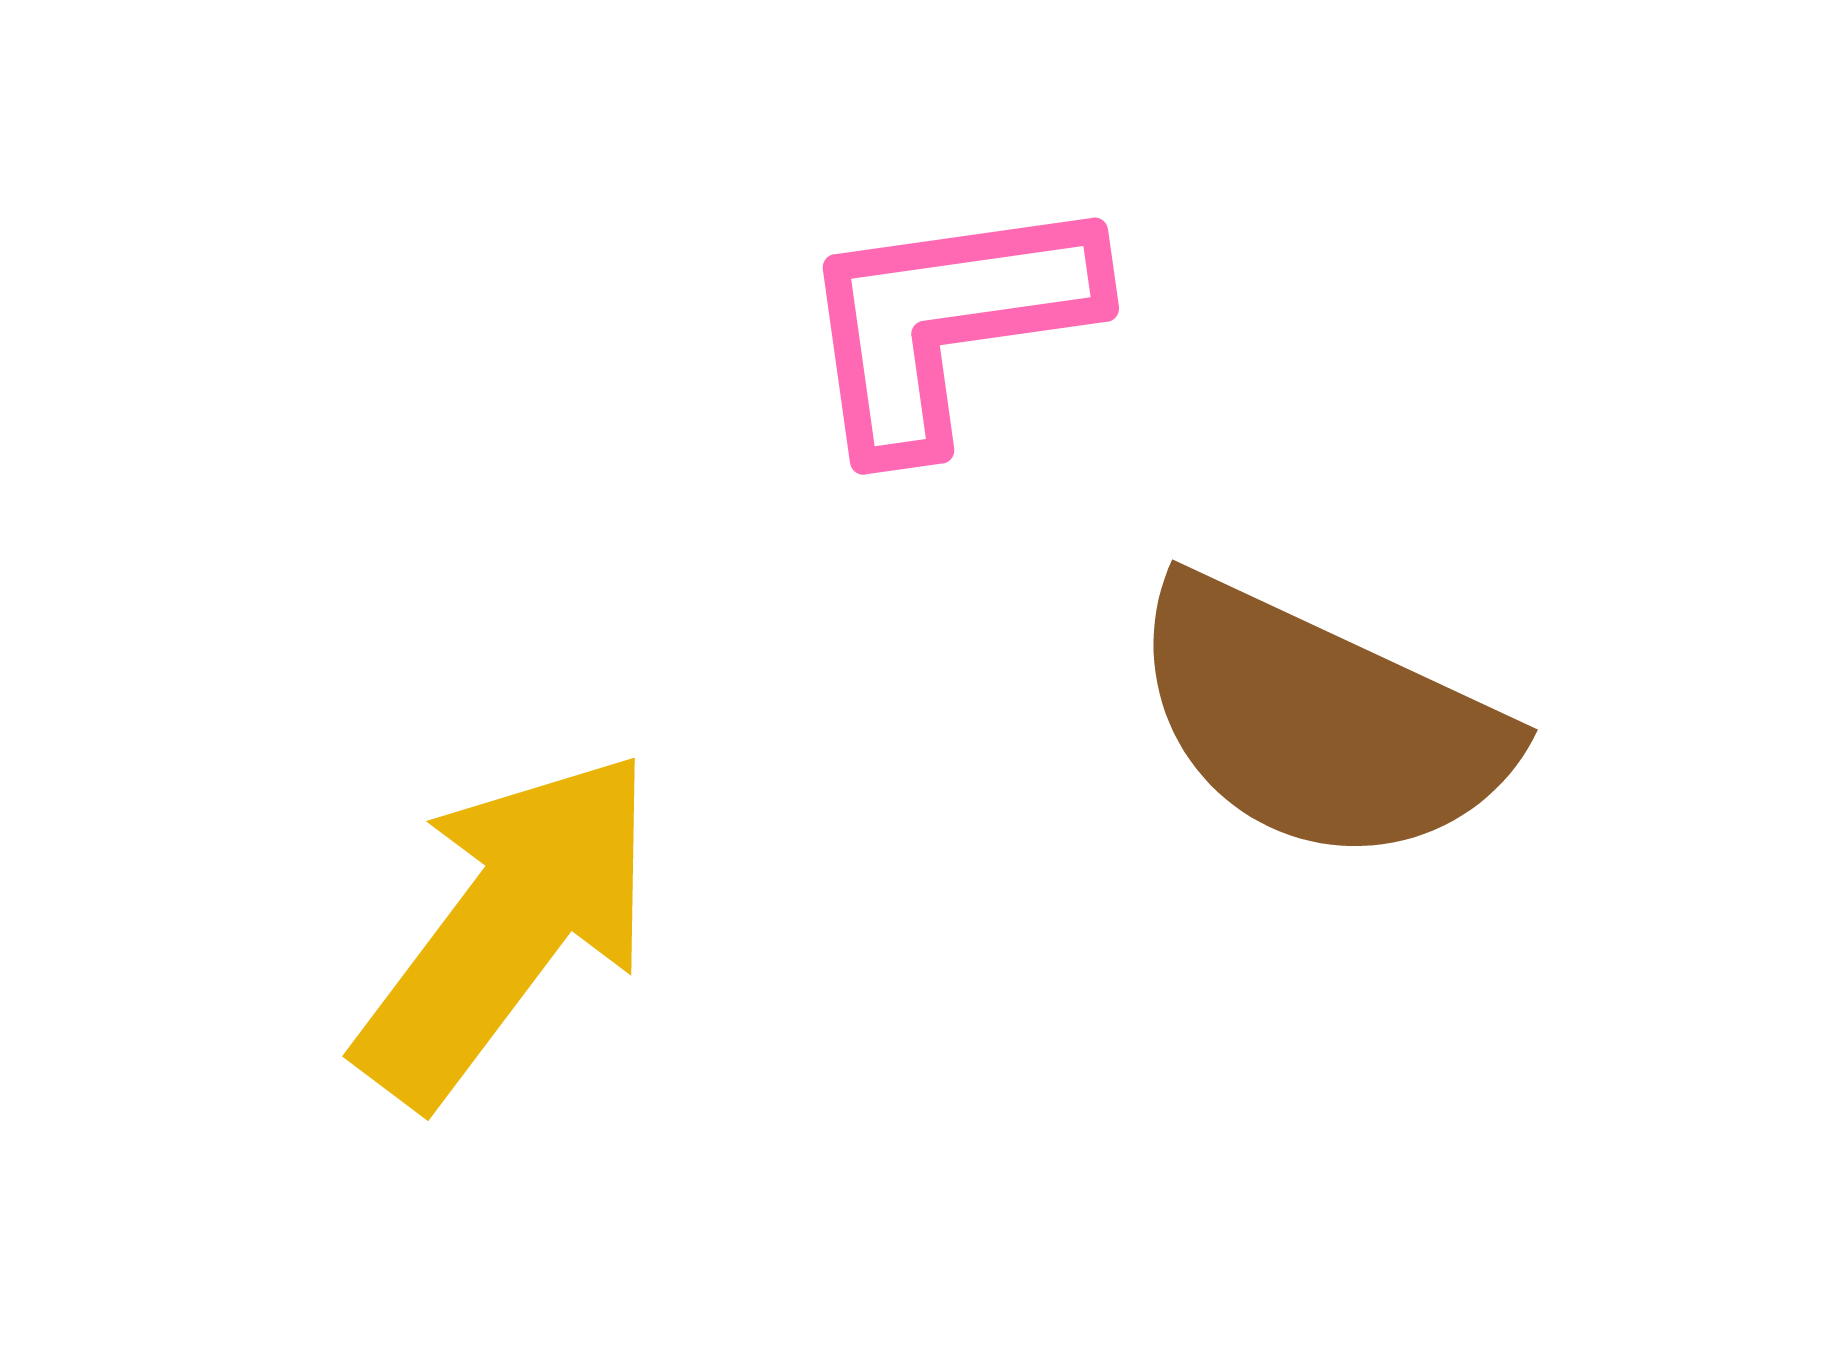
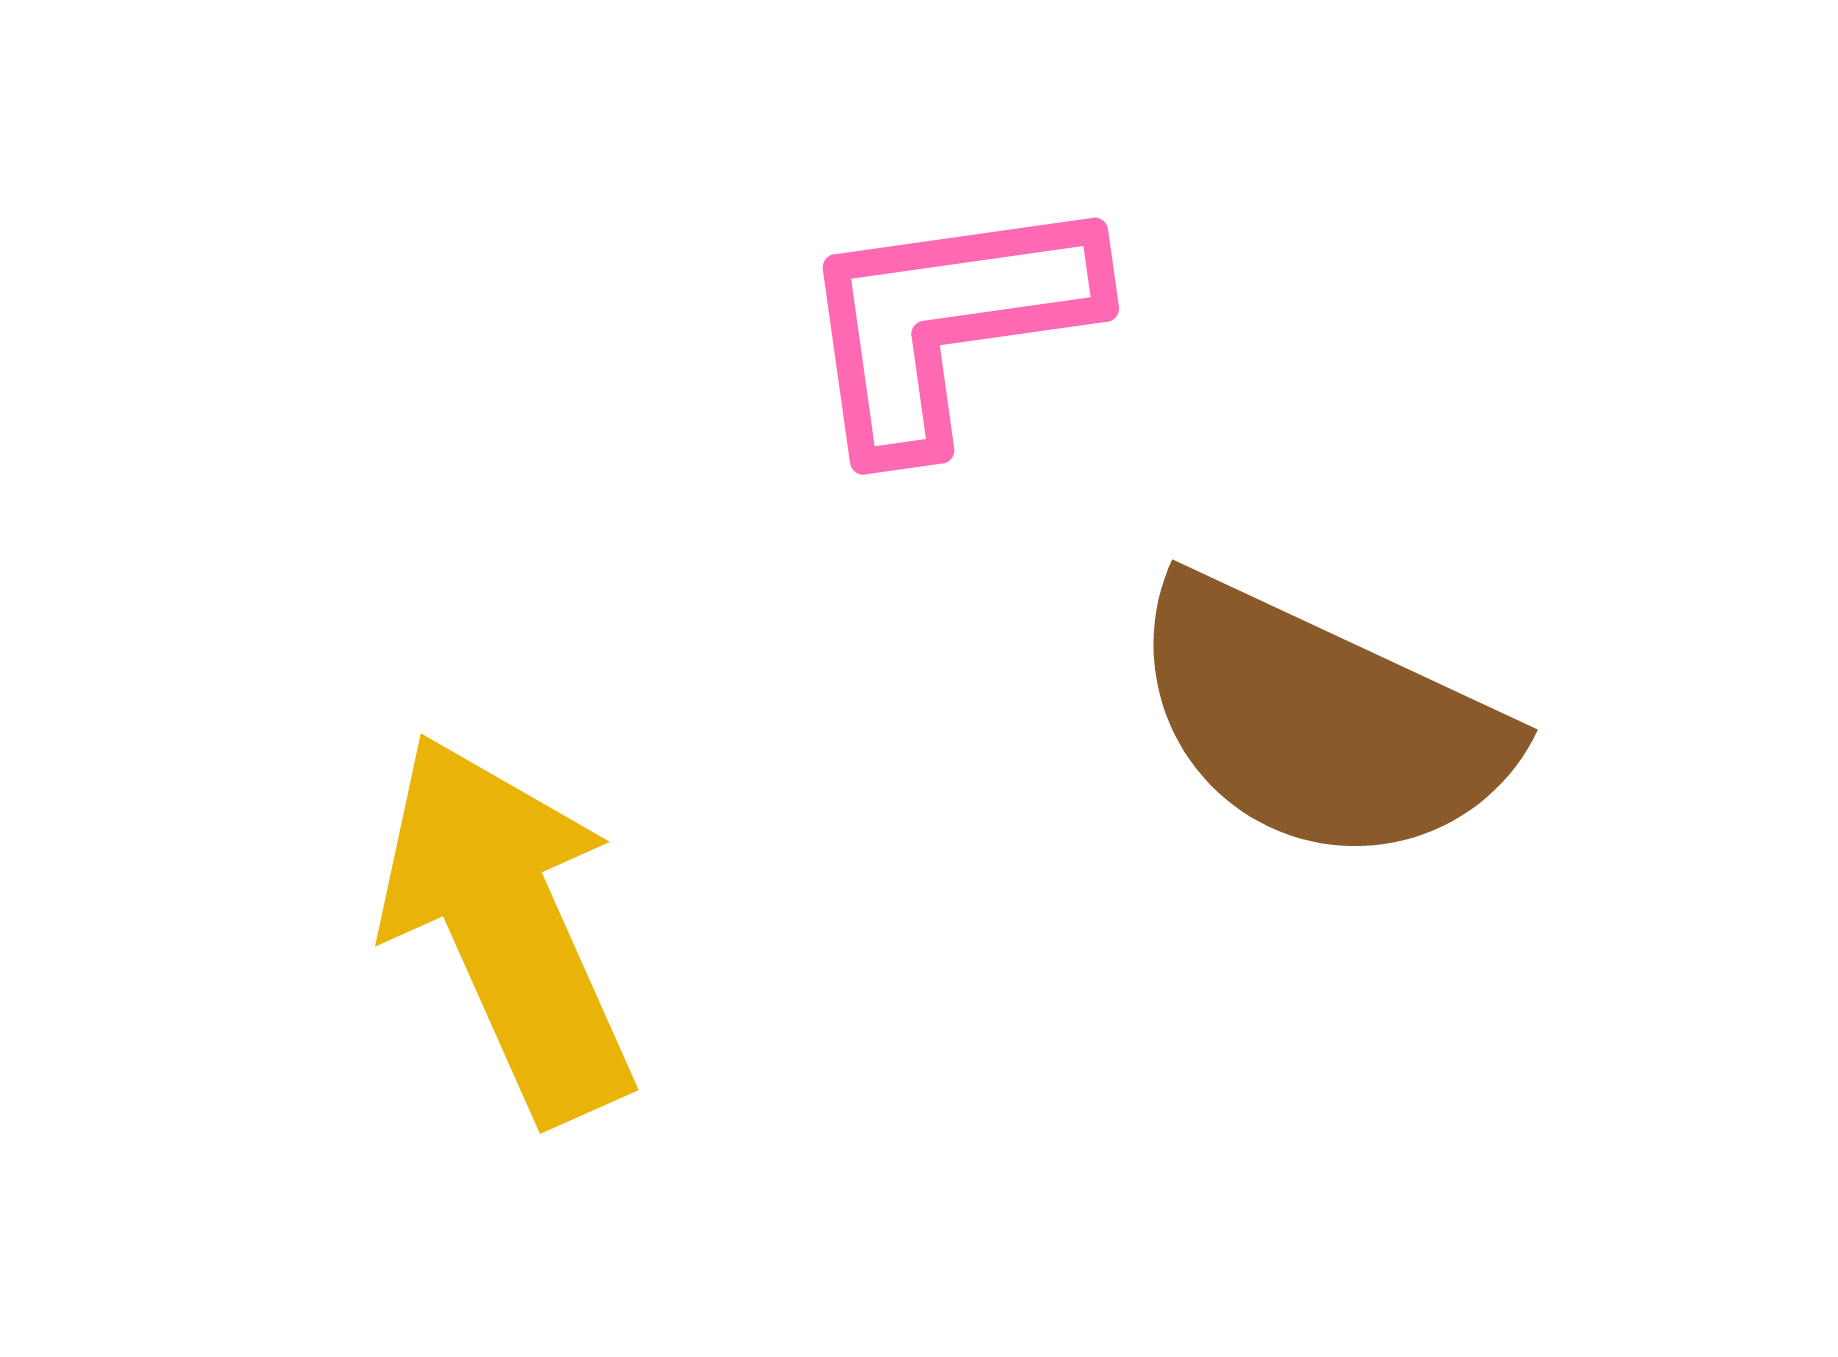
yellow arrow: rotated 61 degrees counterclockwise
